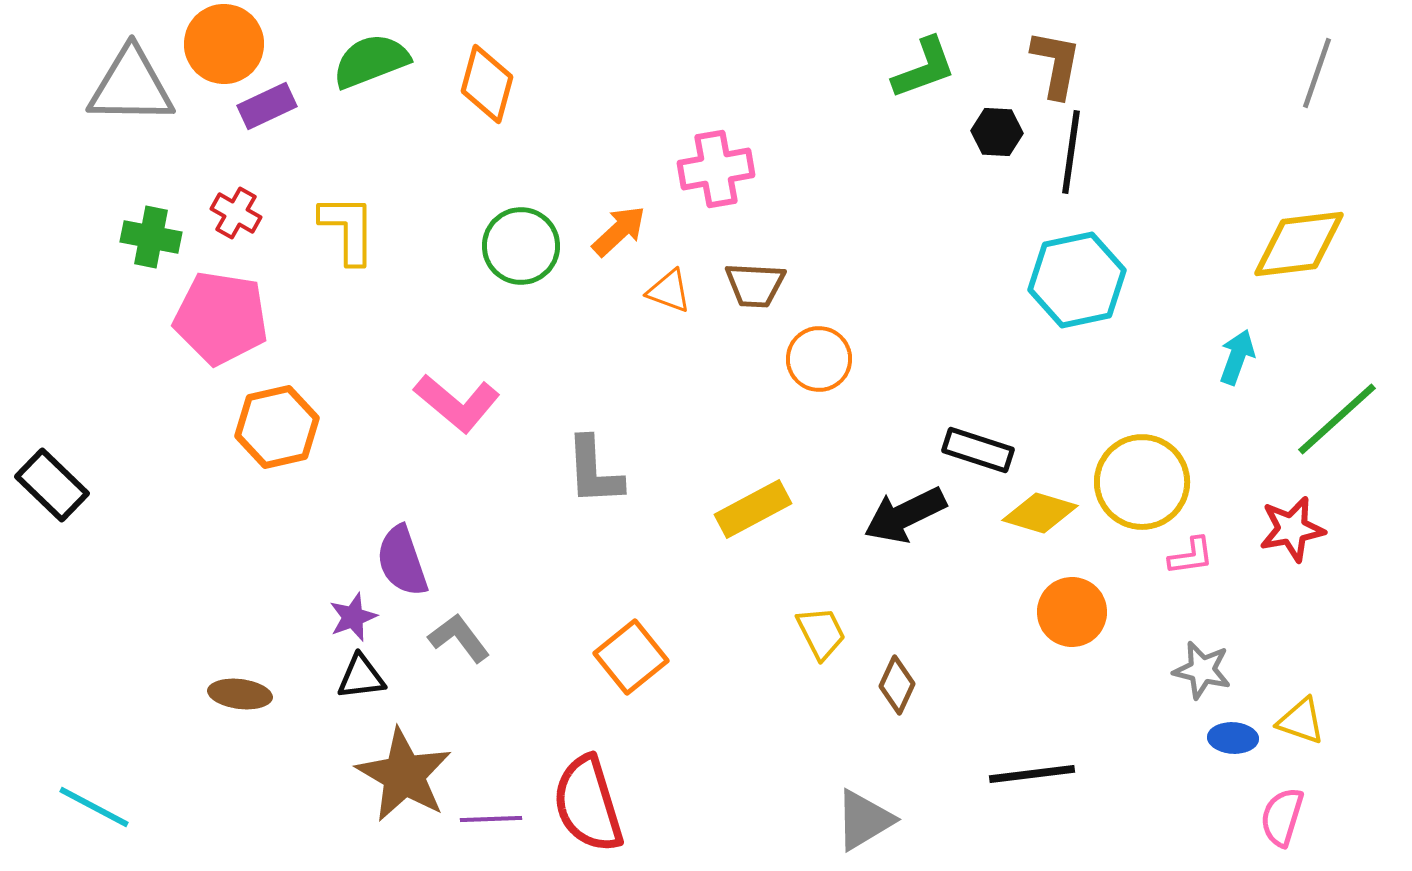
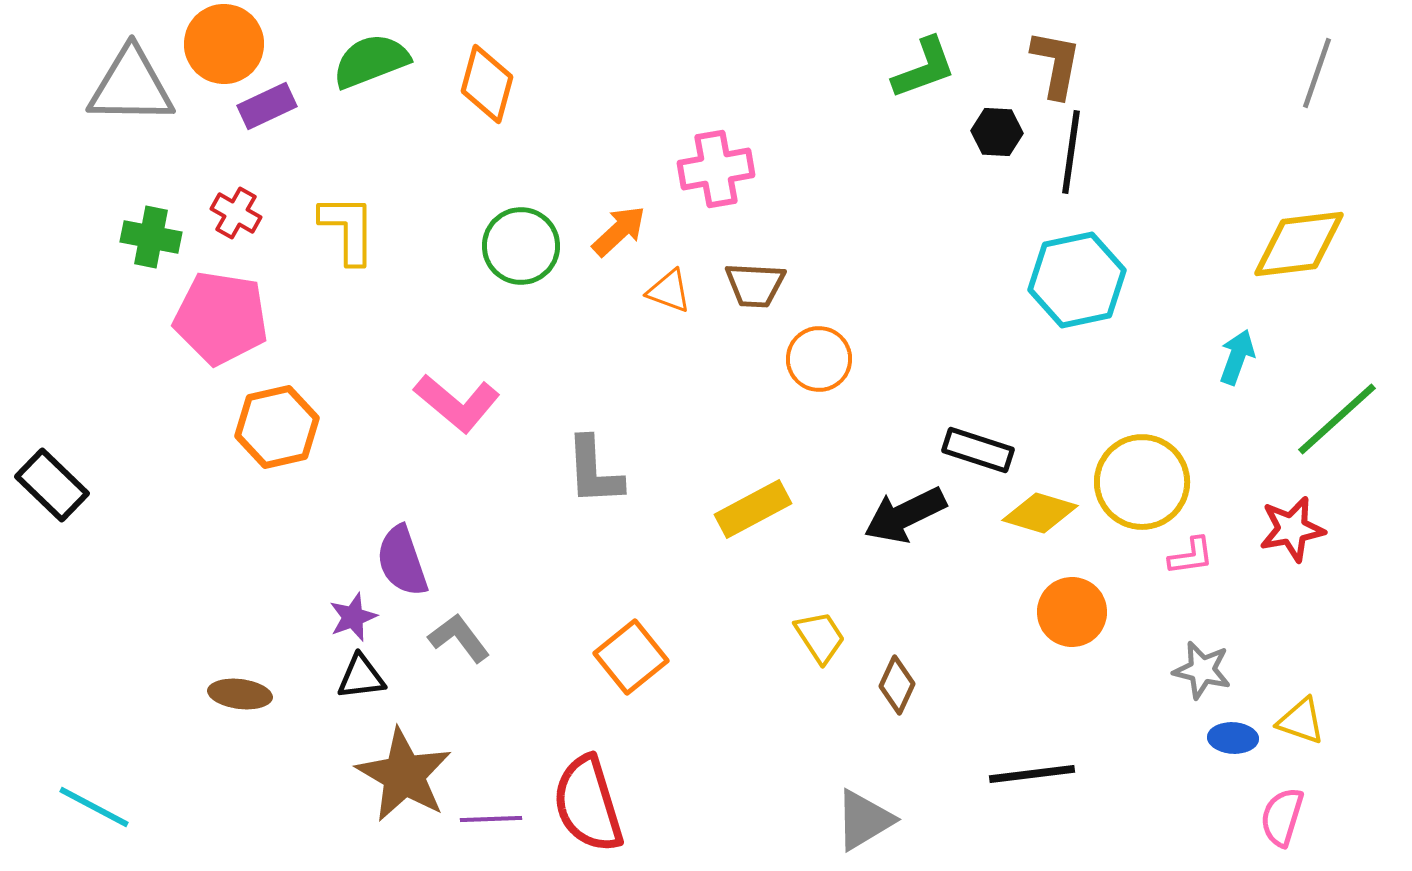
yellow trapezoid at (821, 633): moved 1 px left, 4 px down; rotated 6 degrees counterclockwise
